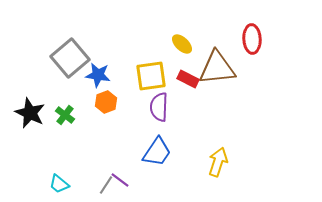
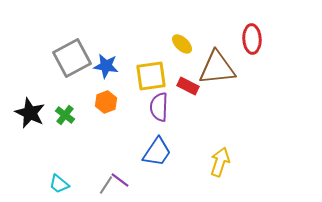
gray square: moved 2 px right; rotated 12 degrees clockwise
blue star: moved 8 px right, 9 px up
red rectangle: moved 7 px down
yellow arrow: moved 2 px right
